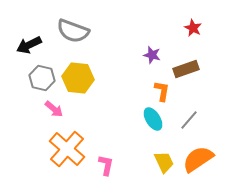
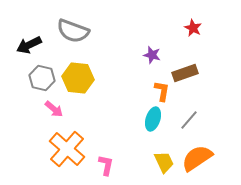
brown rectangle: moved 1 px left, 4 px down
cyan ellipse: rotated 50 degrees clockwise
orange semicircle: moved 1 px left, 1 px up
